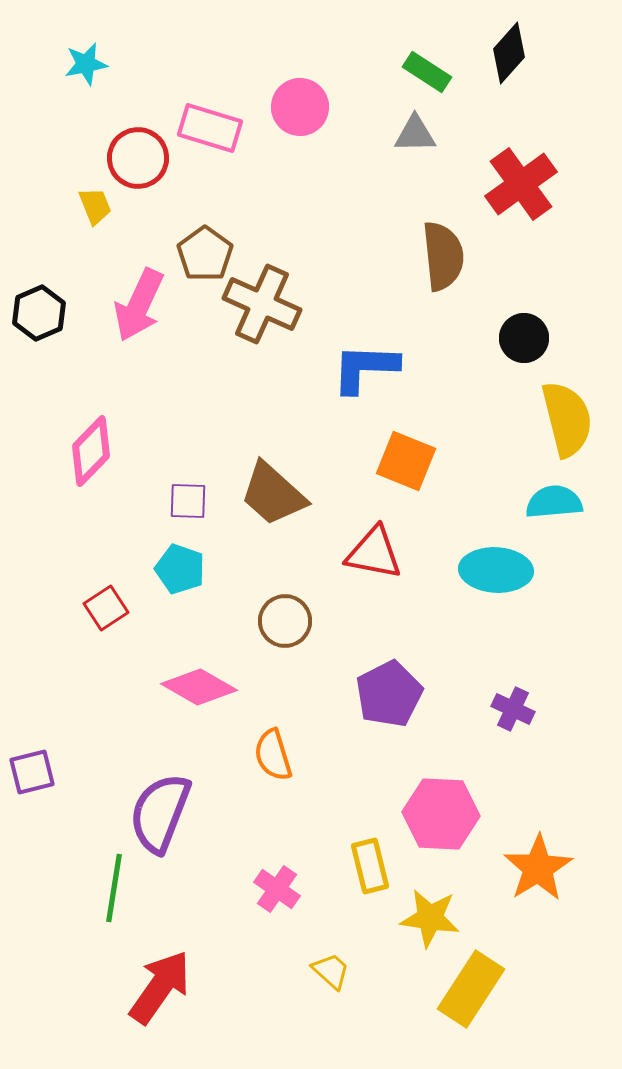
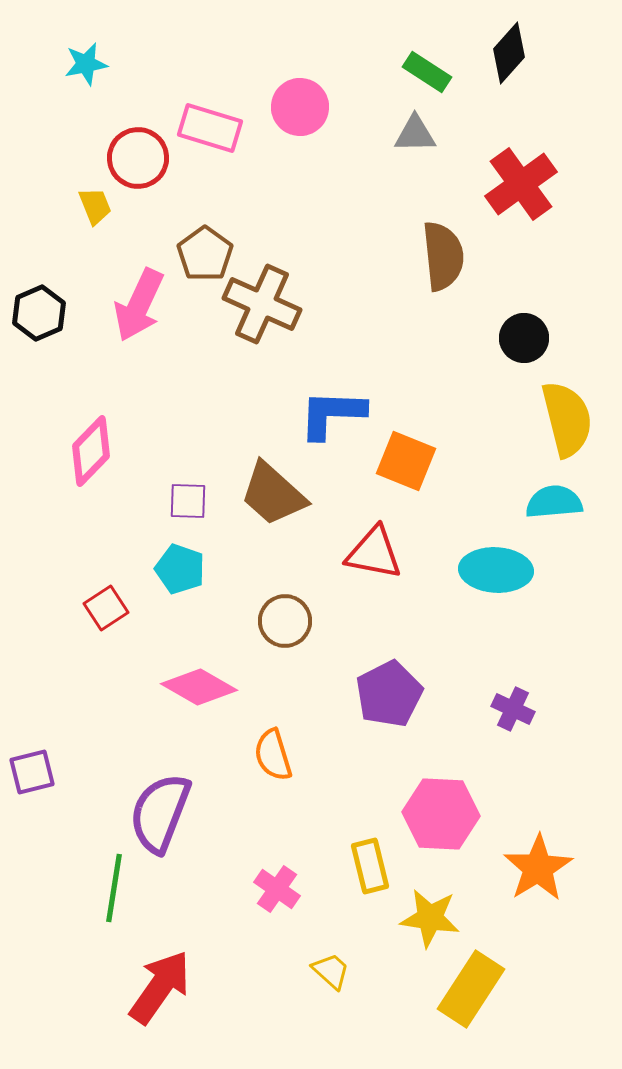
blue L-shape at (365, 368): moved 33 px left, 46 px down
